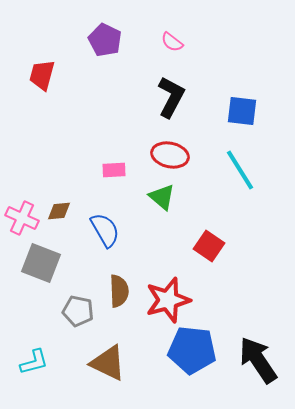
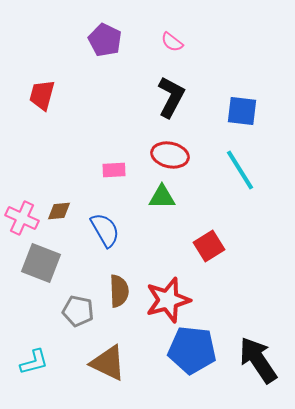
red trapezoid: moved 20 px down
green triangle: rotated 40 degrees counterclockwise
red square: rotated 24 degrees clockwise
